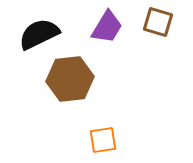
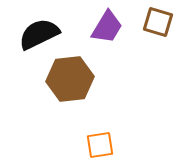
orange square: moved 3 px left, 5 px down
